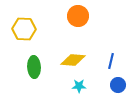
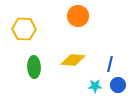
blue line: moved 1 px left, 3 px down
cyan star: moved 16 px right
